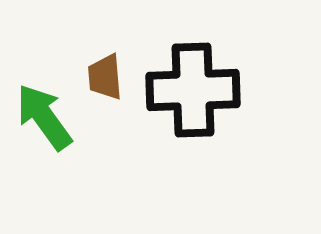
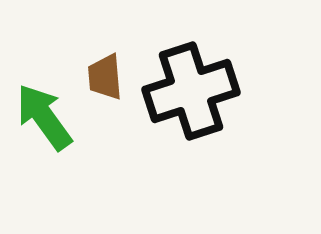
black cross: moved 2 px left, 1 px down; rotated 16 degrees counterclockwise
